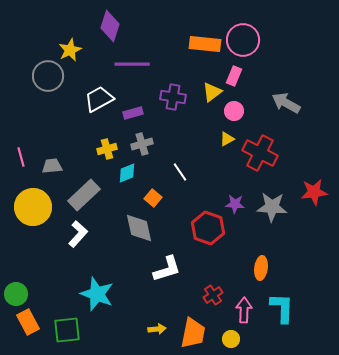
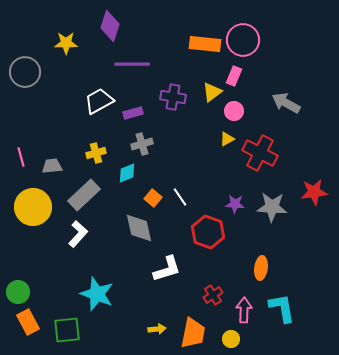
yellow star at (70, 50): moved 4 px left, 7 px up; rotated 25 degrees clockwise
gray circle at (48, 76): moved 23 px left, 4 px up
white trapezoid at (99, 99): moved 2 px down
yellow cross at (107, 149): moved 11 px left, 4 px down
white line at (180, 172): moved 25 px down
red hexagon at (208, 228): moved 4 px down
green circle at (16, 294): moved 2 px right, 2 px up
cyan L-shape at (282, 308): rotated 12 degrees counterclockwise
